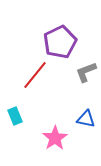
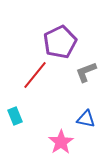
pink star: moved 6 px right, 4 px down
